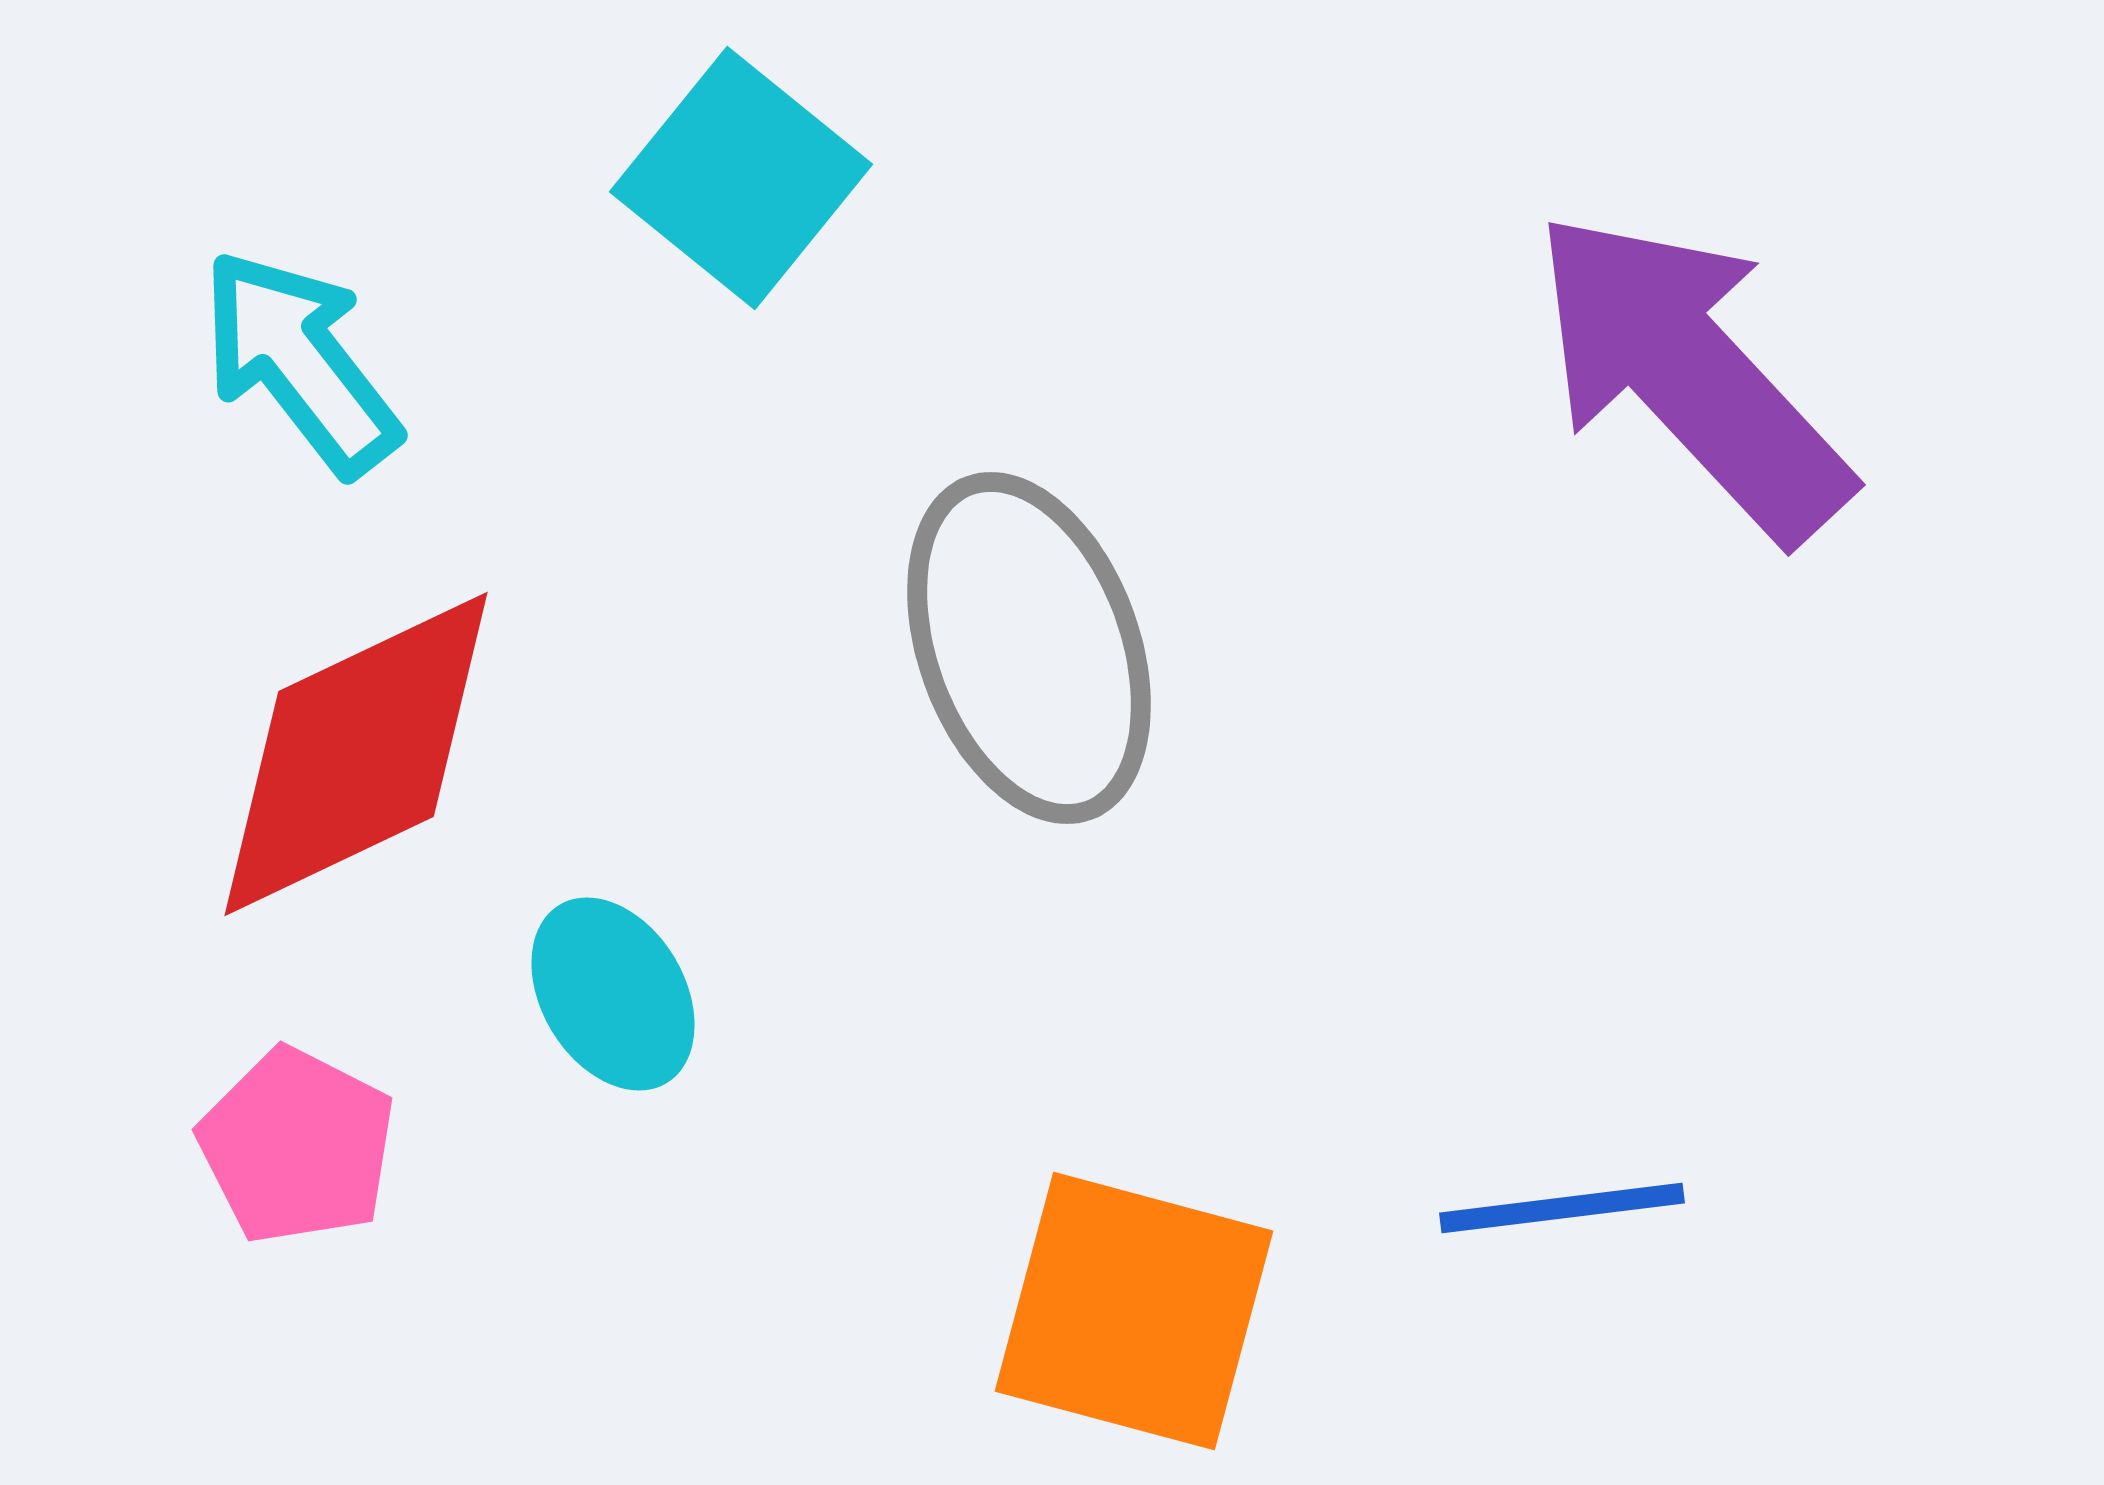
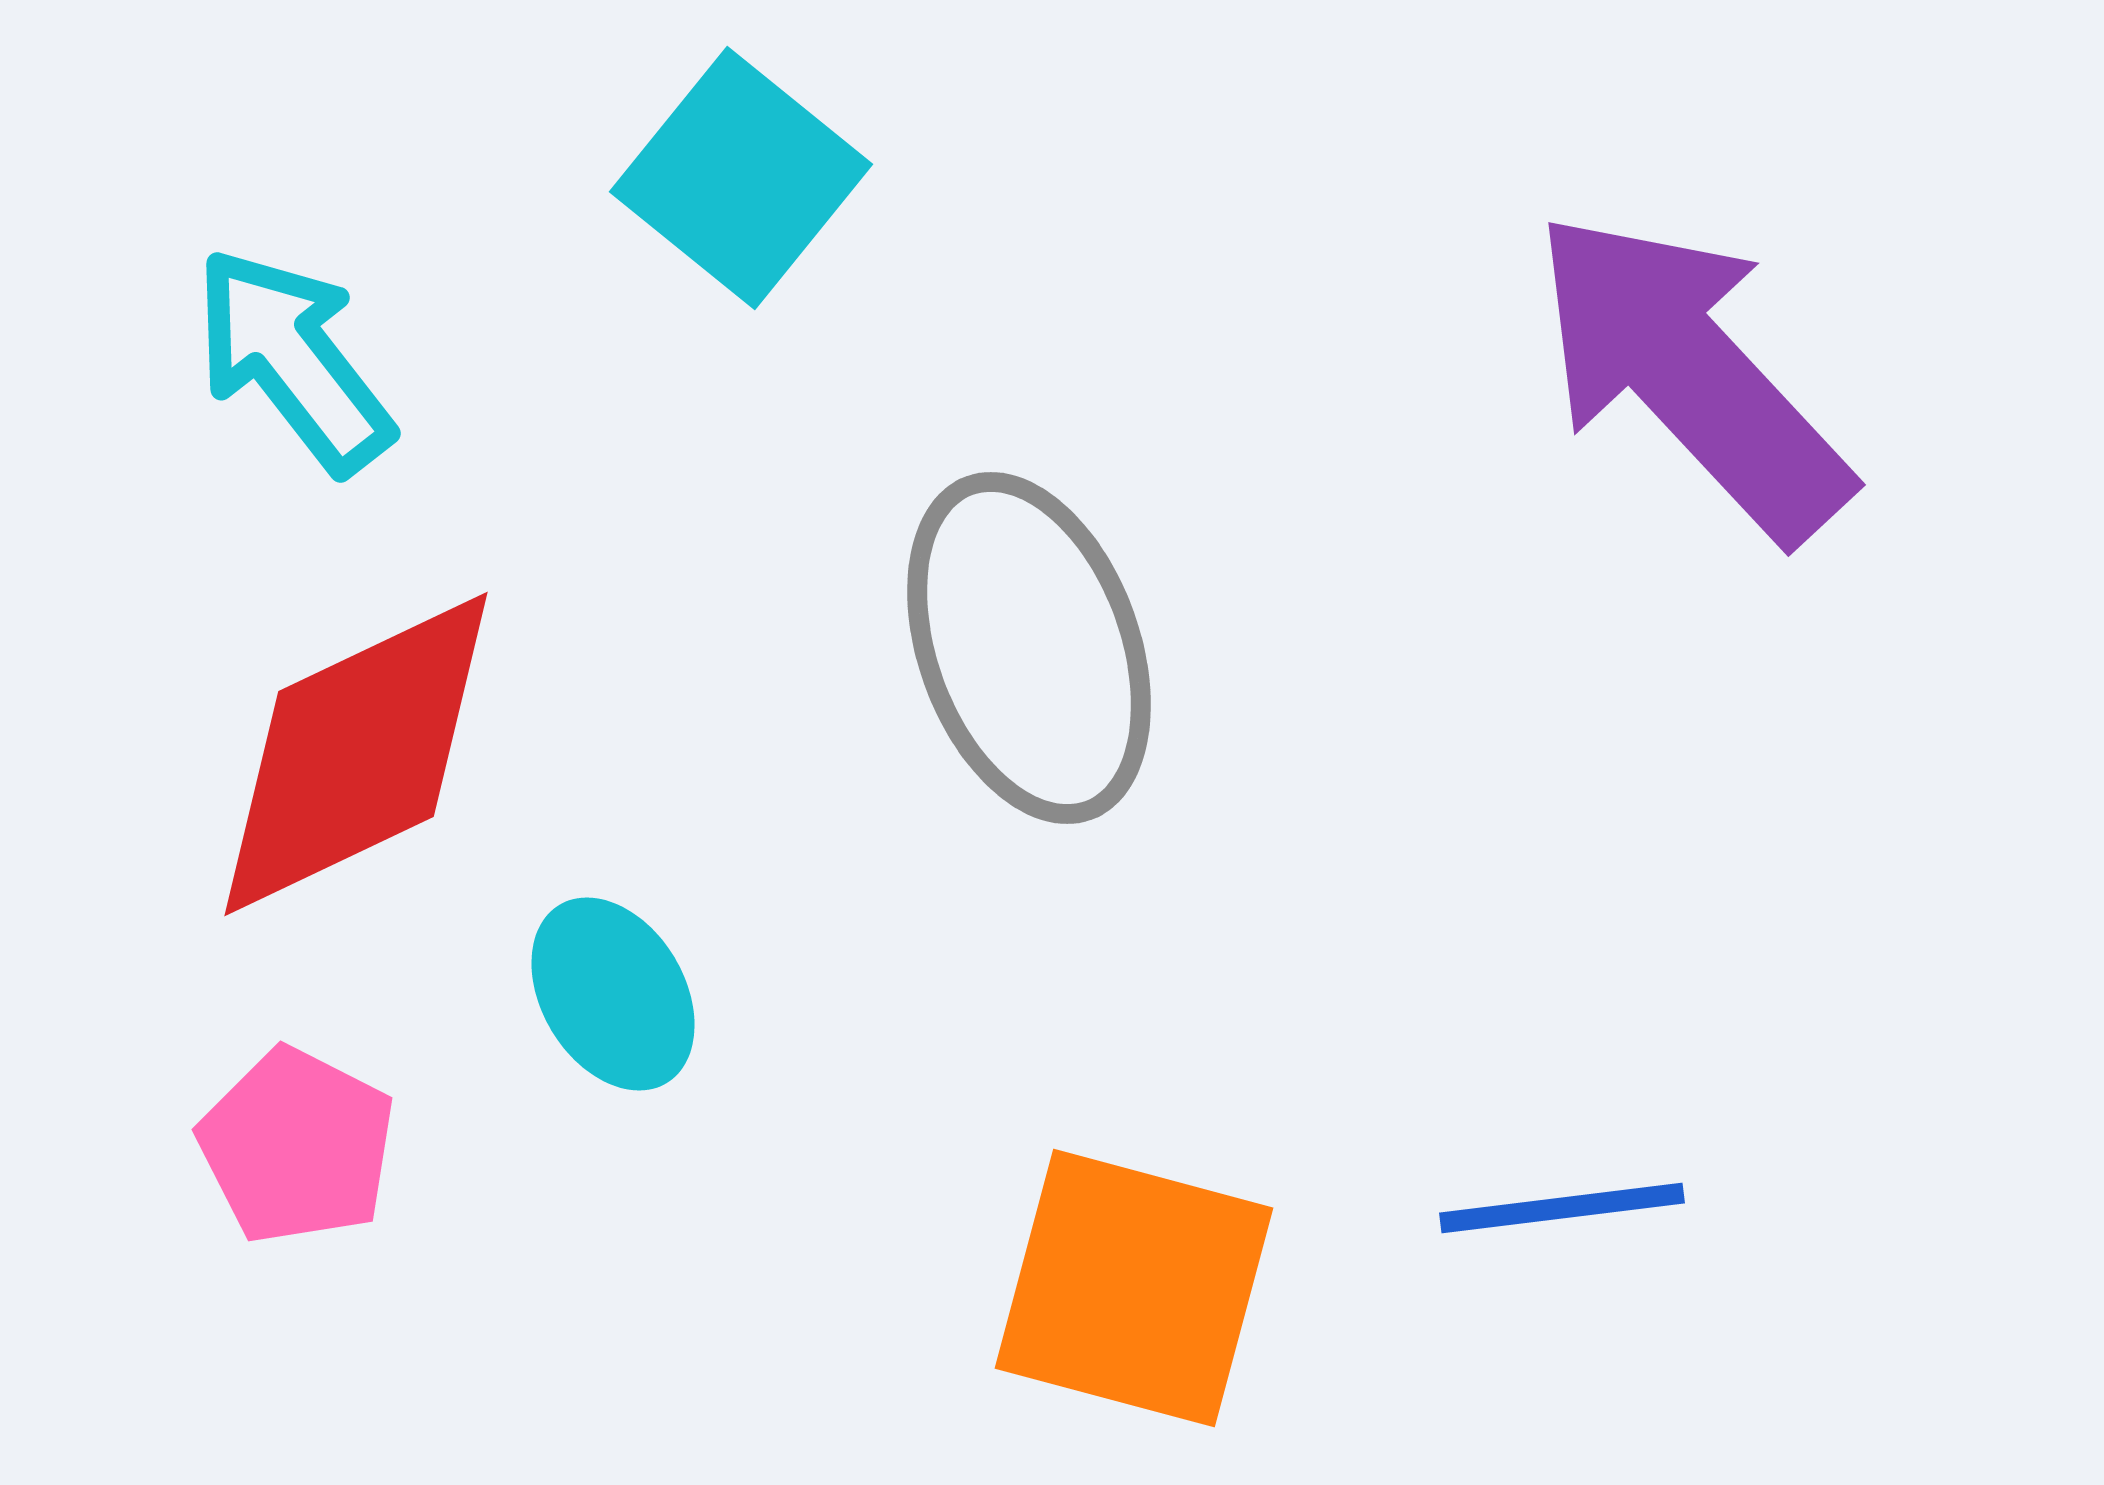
cyan arrow: moved 7 px left, 2 px up
orange square: moved 23 px up
